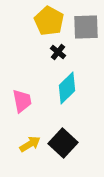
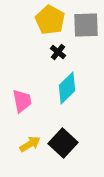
yellow pentagon: moved 1 px right, 1 px up
gray square: moved 2 px up
